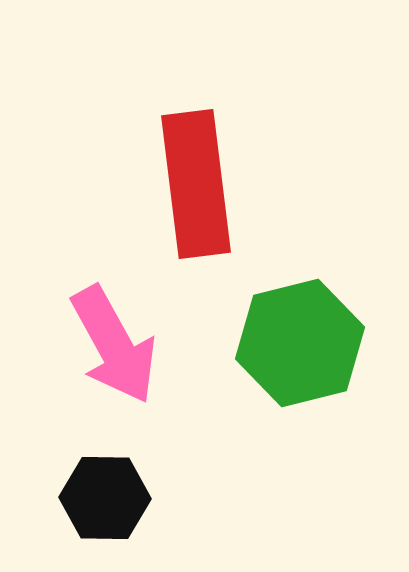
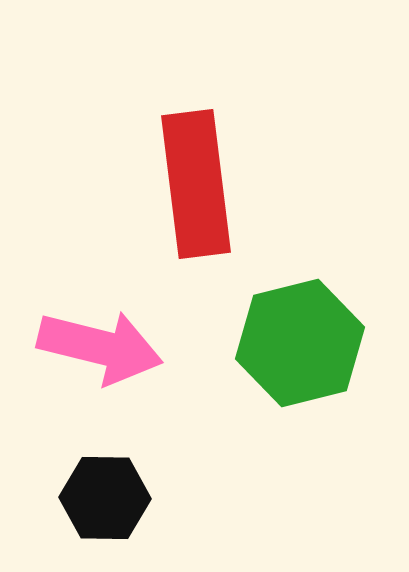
pink arrow: moved 14 px left, 2 px down; rotated 47 degrees counterclockwise
